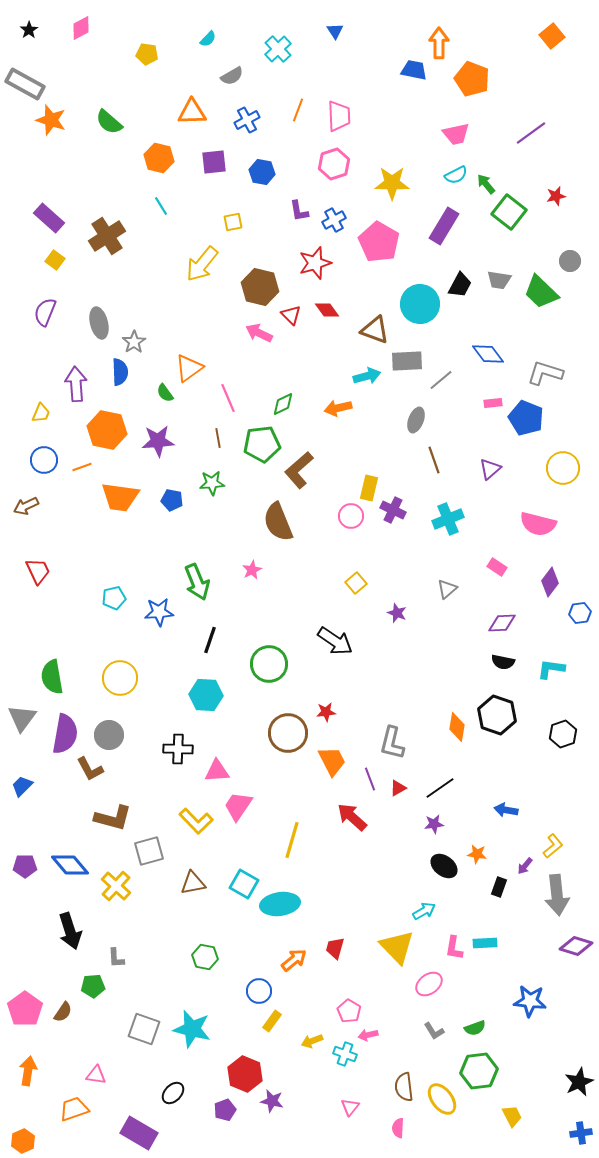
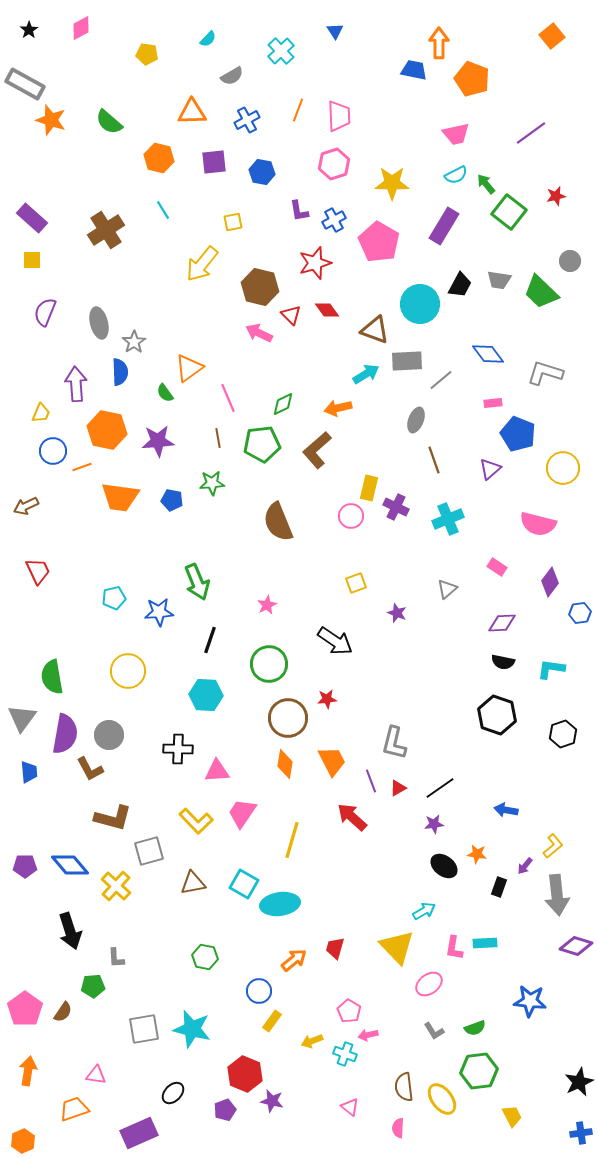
cyan cross at (278, 49): moved 3 px right, 2 px down
cyan line at (161, 206): moved 2 px right, 4 px down
purple rectangle at (49, 218): moved 17 px left
brown cross at (107, 236): moved 1 px left, 6 px up
yellow square at (55, 260): moved 23 px left; rotated 36 degrees counterclockwise
cyan arrow at (367, 376): moved 1 px left, 2 px up; rotated 16 degrees counterclockwise
blue pentagon at (526, 418): moved 8 px left, 16 px down
blue circle at (44, 460): moved 9 px right, 9 px up
brown L-shape at (299, 470): moved 18 px right, 20 px up
purple cross at (393, 510): moved 3 px right, 3 px up
pink star at (252, 570): moved 15 px right, 35 px down
yellow square at (356, 583): rotated 20 degrees clockwise
yellow circle at (120, 678): moved 8 px right, 7 px up
red star at (326, 712): moved 1 px right, 13 px up
orange diamond at (457, 727): moved 172 px left, 37 px down
brown circle at (288, 733): moved 15 px up
gray L-shape at (392, 743): moved 2 px right
purple line at (370, 779): moved 1 px right, 2 px down
blue trapezoid at (22, 786): moved 7 px right, 14 px up; rotated 130 degrees clockwise
pink trapezoid at (238, 806): moved 4 px right, 7 px down
gray square at (144, 1029): rotated 28 degrees counterclockwise
pink triangle at (350, 1107): rotated 30 degrees counterclockwise
purple rectangle at (139, 1133): rotated 54 degrees counterclockwise
